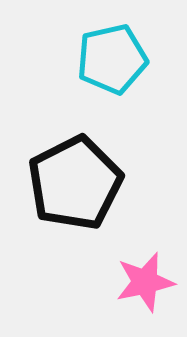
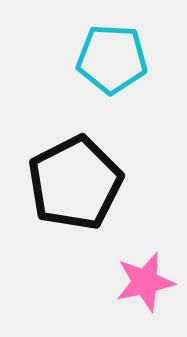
cyan pentagon: rotated 16 degrees clockwise
